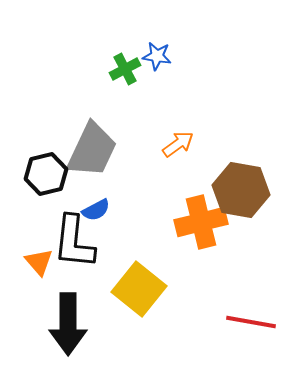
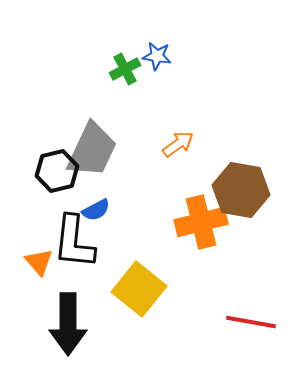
black hexagon: moved 11 px right, 3 px up
